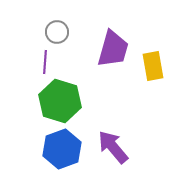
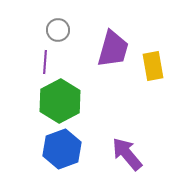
gray circle: moved 1 px right, 2 px up
green hexagon: rotated 15 degrees clockwise
purple arrow: moved 14 px right, 7 px down
